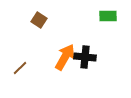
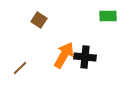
orange arrow: moved 1 px left, 2 px up
